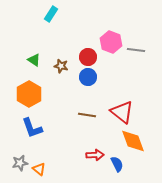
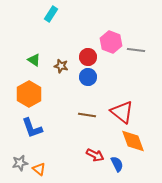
red arrow: rotated 30 degrees clockwise
